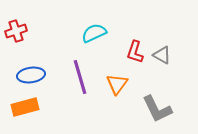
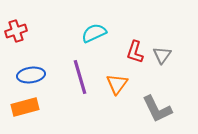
gray triangle: rotated 36 degrees clockwise
